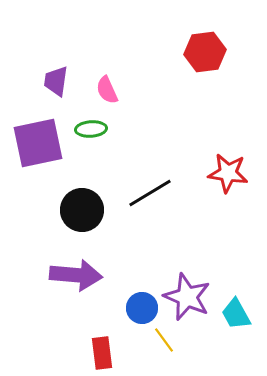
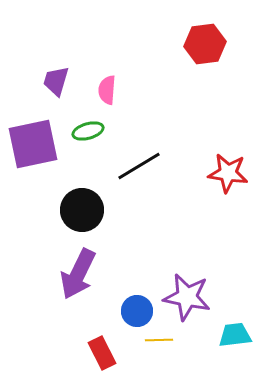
red hexagon: moved 8 px up
purple trapezoid: rotated 8 degrees clockwise
pink semicircle: rotated 28 degrees clockwise
green ellipse: moved 3 px left, 2 px down; rotated 12 degrees counterclockwise
purple square: moved 5 px left, 1 px down
black line: moved 11 px left, 27 px up
purple arrow: moved 2 px right, 1 px up; rotated 111 degrees clockwise
purple star: rotated 12 degrees counterclockwise
blue circle: moved 5 px left, 3 px down
cyan trapezoid: moved 1 px left, 21 px down; rotated 112 degrees clockwise
yellow line: moved 5 px left; rotated 56 degrees counterclockwise
red rectangle: rotated 20 degrees counterclockwise
